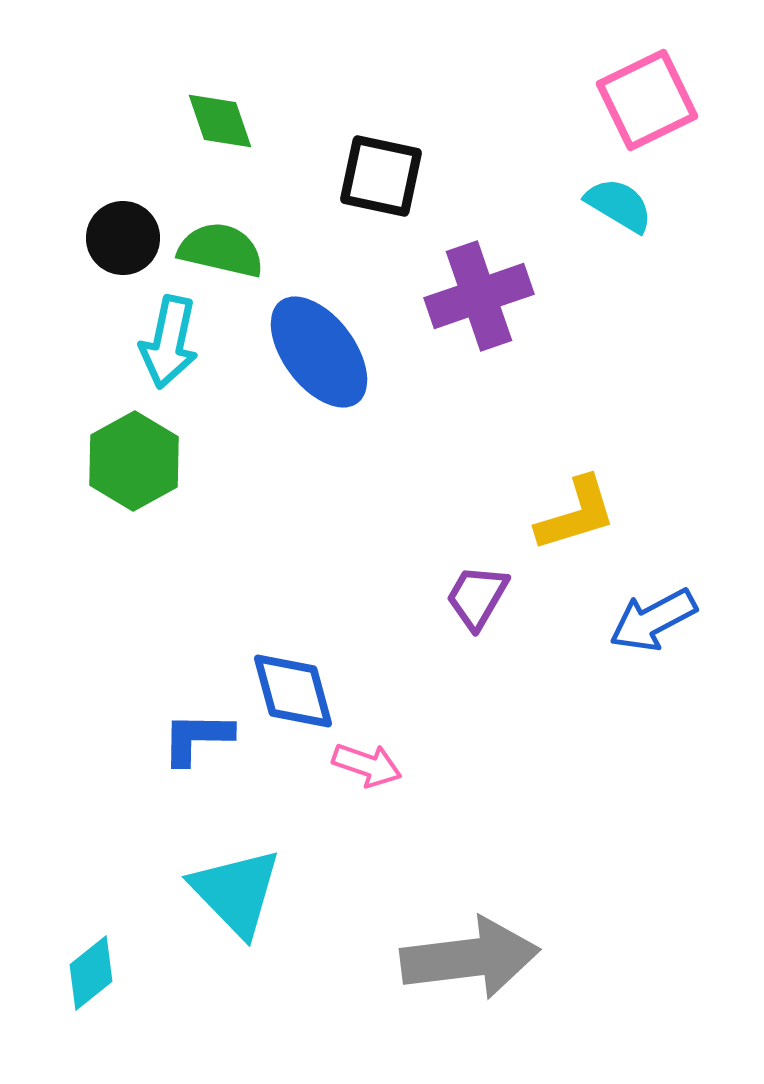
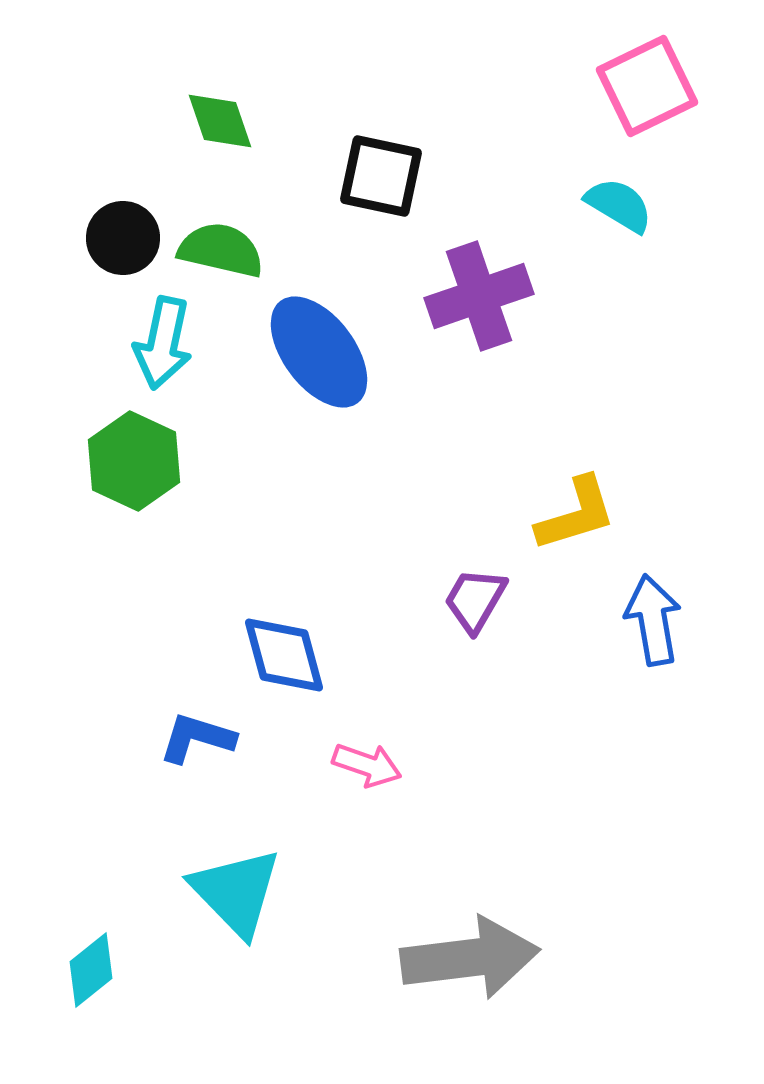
pink square: moved 14 px up
cyan arrow: moved 6 px left, 1 px down
green hexagon: rotated 6 degrees counterclockwise
purple trapezoid: moved 2 px left, 3 px down
blue arrow: rotated 108 degrees clockwise
blue diamond: moved 9 px left, 36 px up
blue L-shape: rotated 16 degrees clockwise
cyan diamond: moved 3 px up
